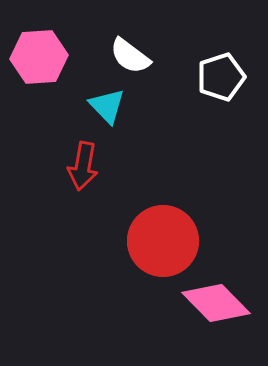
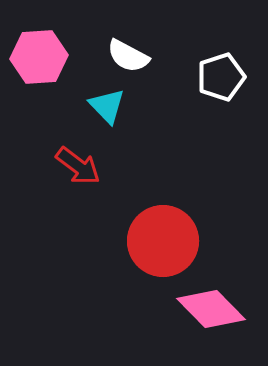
white semicircle: moved 2 px left; rotated 9 degrees counterclockwise
red arrow: moved 5 px left; rotated 63 degrees counterclockwise
pink diamond: moved 5 px left, 6 px down
